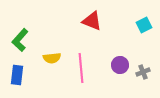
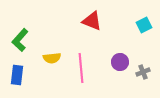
purple circle: moved 3 px up
